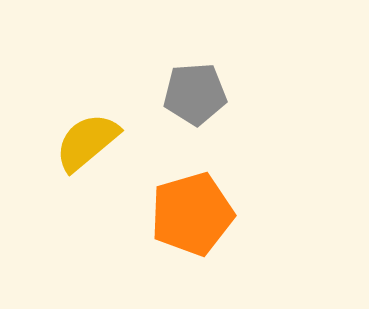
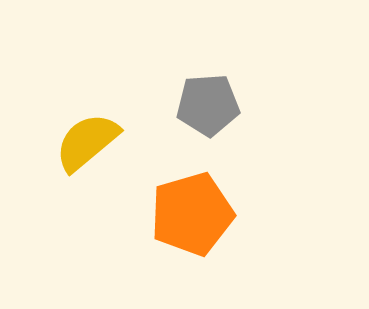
gray pentagon: moved 13 px right, 11 px down
